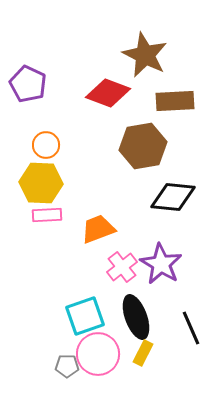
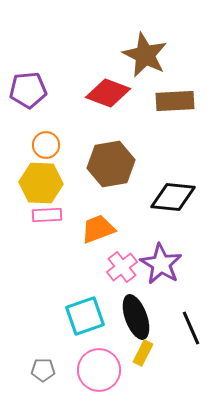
purple pentagon: moved 6 px down; rotated 30 degrees counterclockwise
brown hexagon: moved 32 px left, 18 px down
pink circle: moved 1 px right, 16 px down
gray pentagon: moved 24 px left, 4 px down
